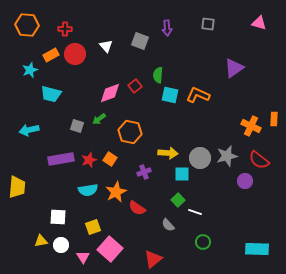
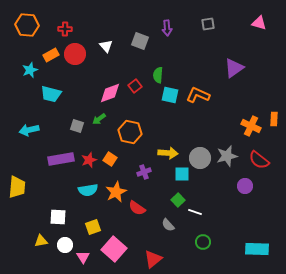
gray square at (208, 24): rotated 16 degrees counterclockwise
purple circle at (245, 181): moved 5 px down
white circle at (61, 245): moved 4 px right
pink square at (110, 249): moved 4 px right
